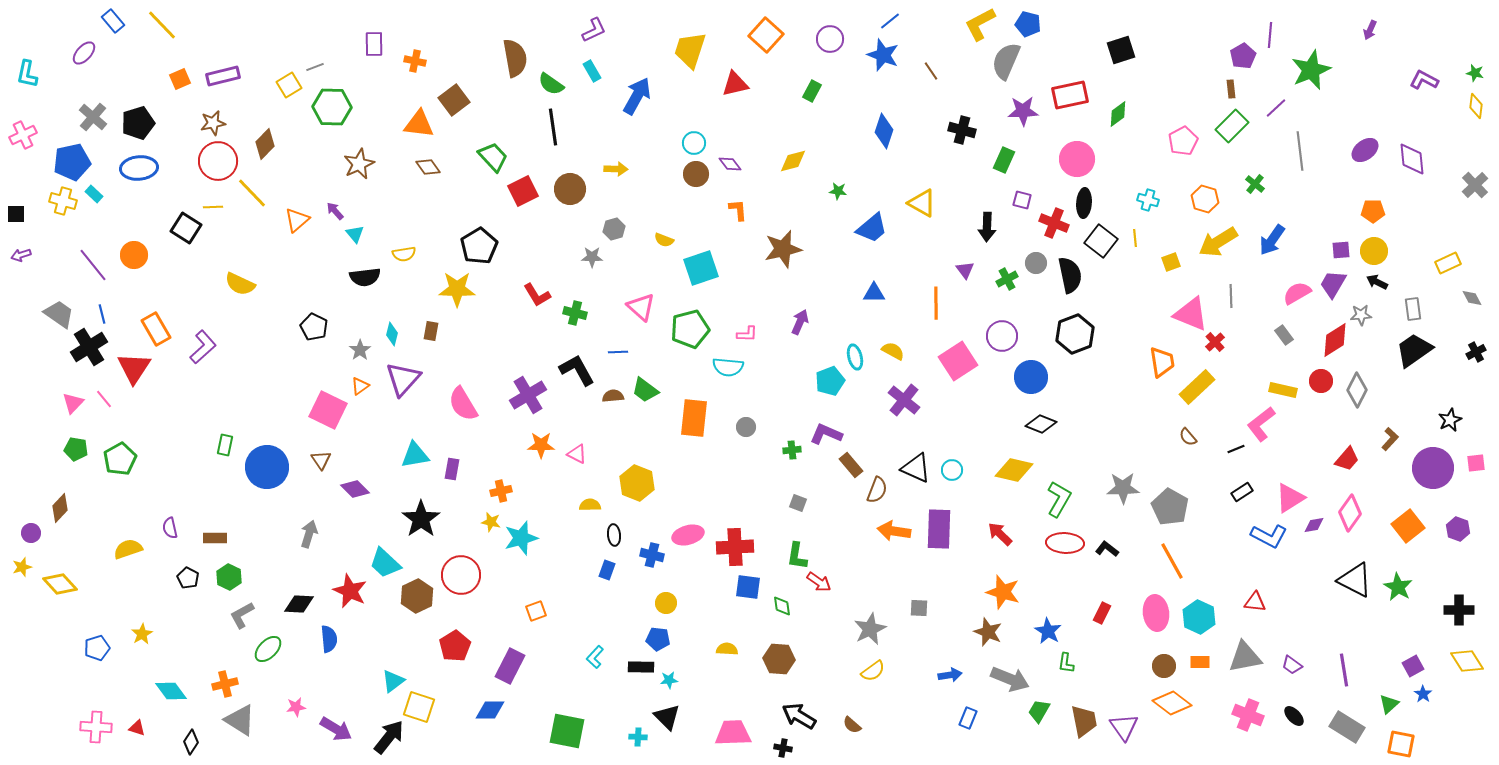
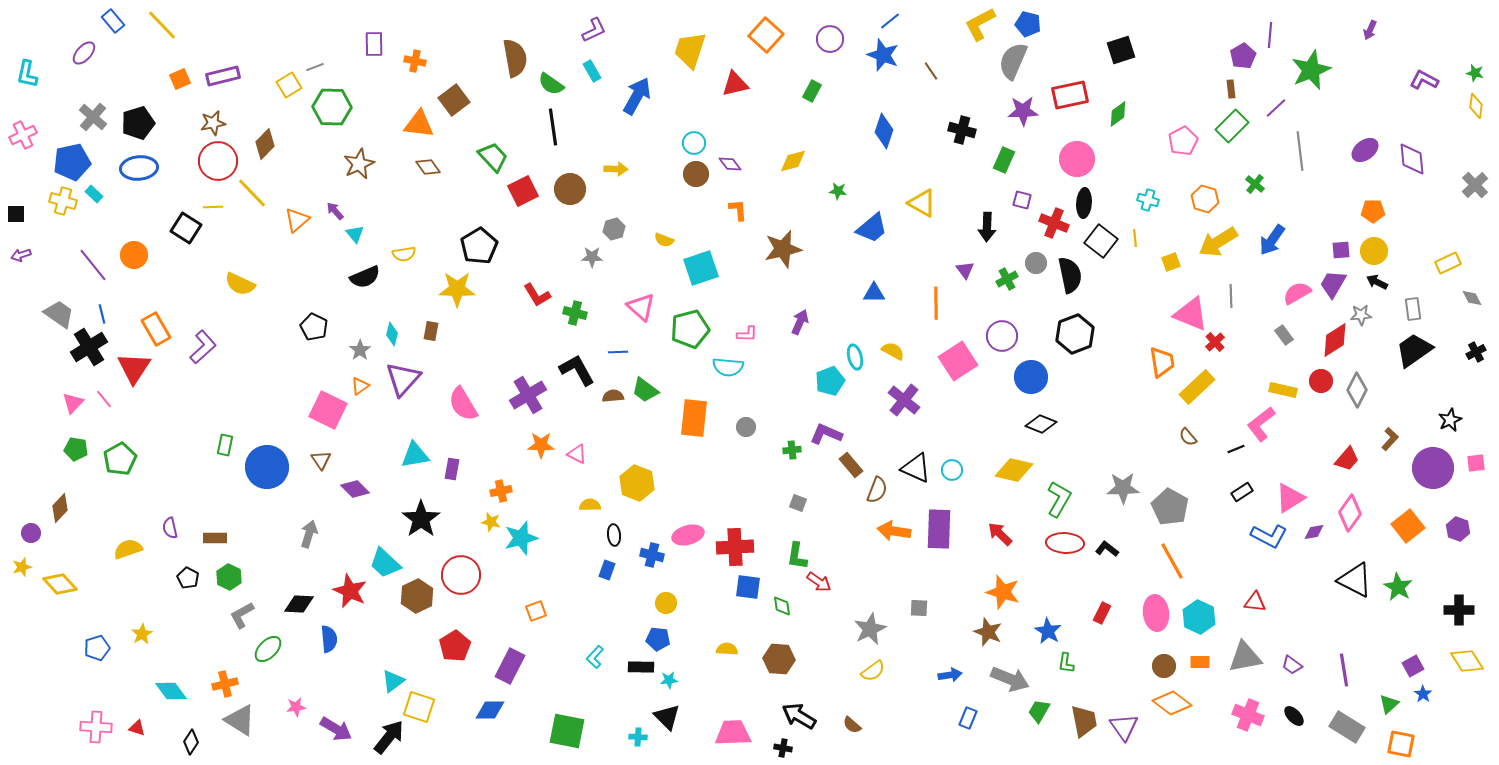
gray semicircle at (1006, 61): moved 7 px right
black semicircle at (365, 277): rotated 16 degrees counterclockwise
purple diamond at (1314, 525): moved 7 px down
